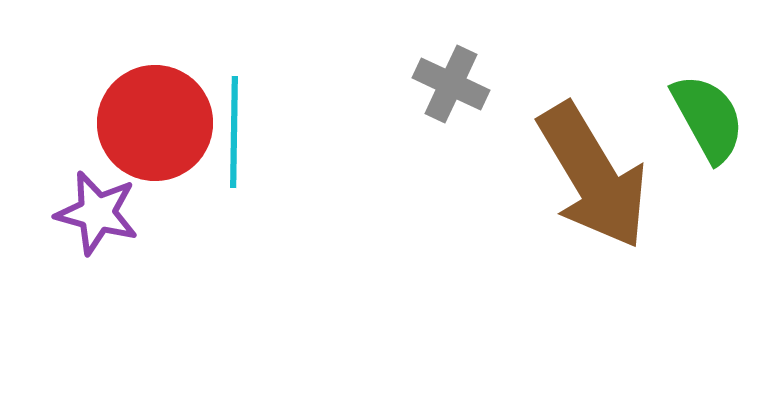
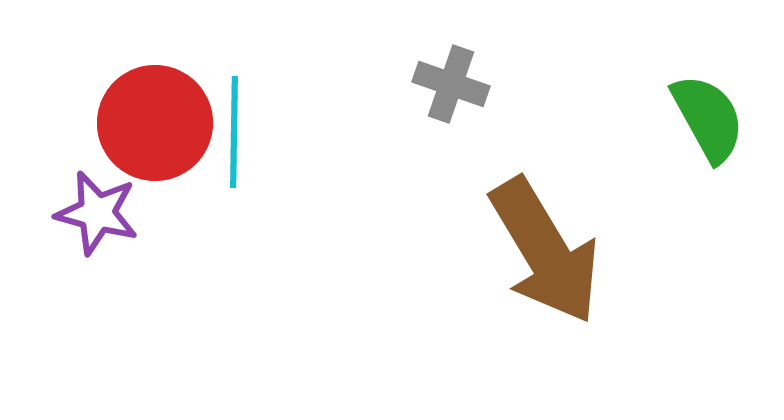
gray cross: rotated 6 degrees counterclockwise
brown arrow: moved 48 px left, 75 px down
